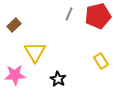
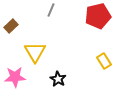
gray line: moved 18 px left, 4 px up
brown rectangle: moved 3 px left, 1 px down
yellow rectangle: moved 3 px right
pink star: moved 2 px down
